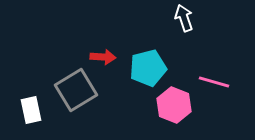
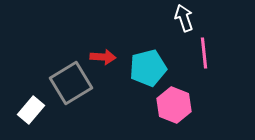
pink line: moved 10 px left, 29 px up; rotated 68 degrees clockwise
gray square: moved 5 px left, 7 px up
white rectangle: rotated 52 degrees clockwise
